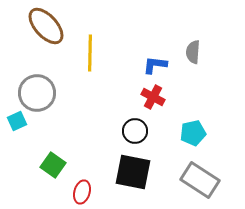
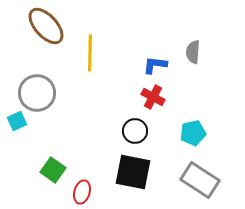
green square: moved 5 px down
